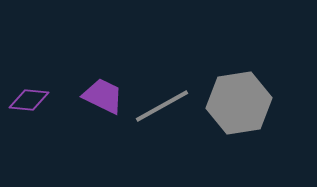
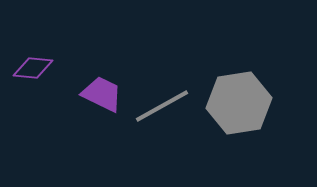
purple trapezoid: moved 1 px left, 2 px up
purple diamond: moved 4 px right, 32 px up
